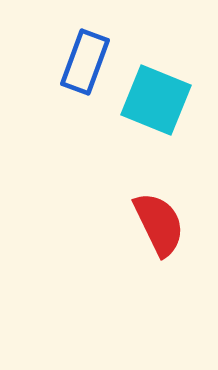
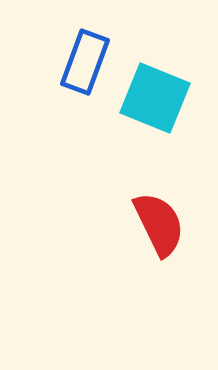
cyan square: moved 1 px left, 2 px up
